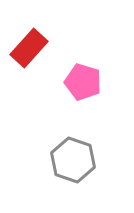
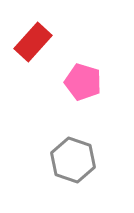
red rectangle: moved 4 px right, 6 px up
